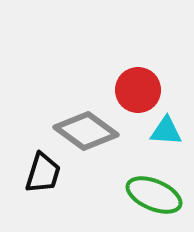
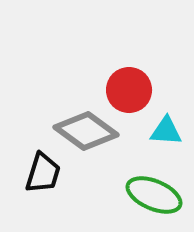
red circle: moved 9 px left
